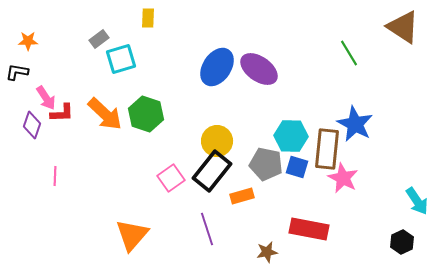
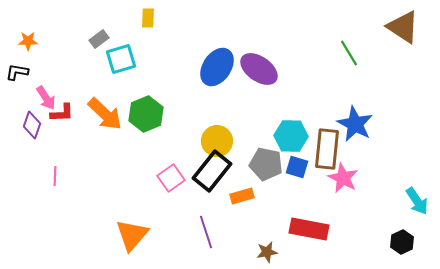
green hexagon: rotated 20 degrees clockwise
purple line: moved 1 px left, 3 px down
